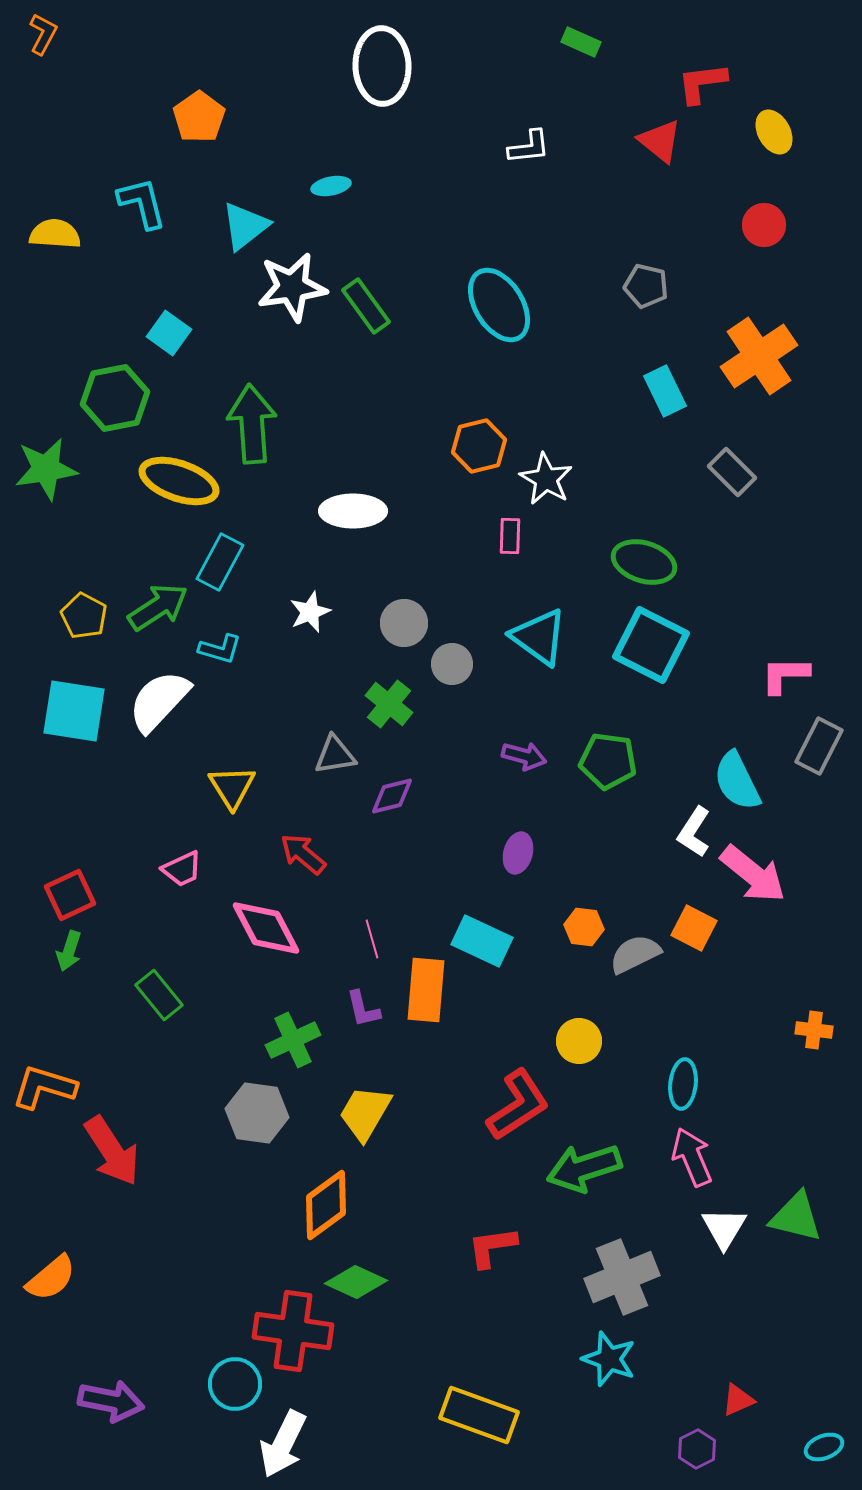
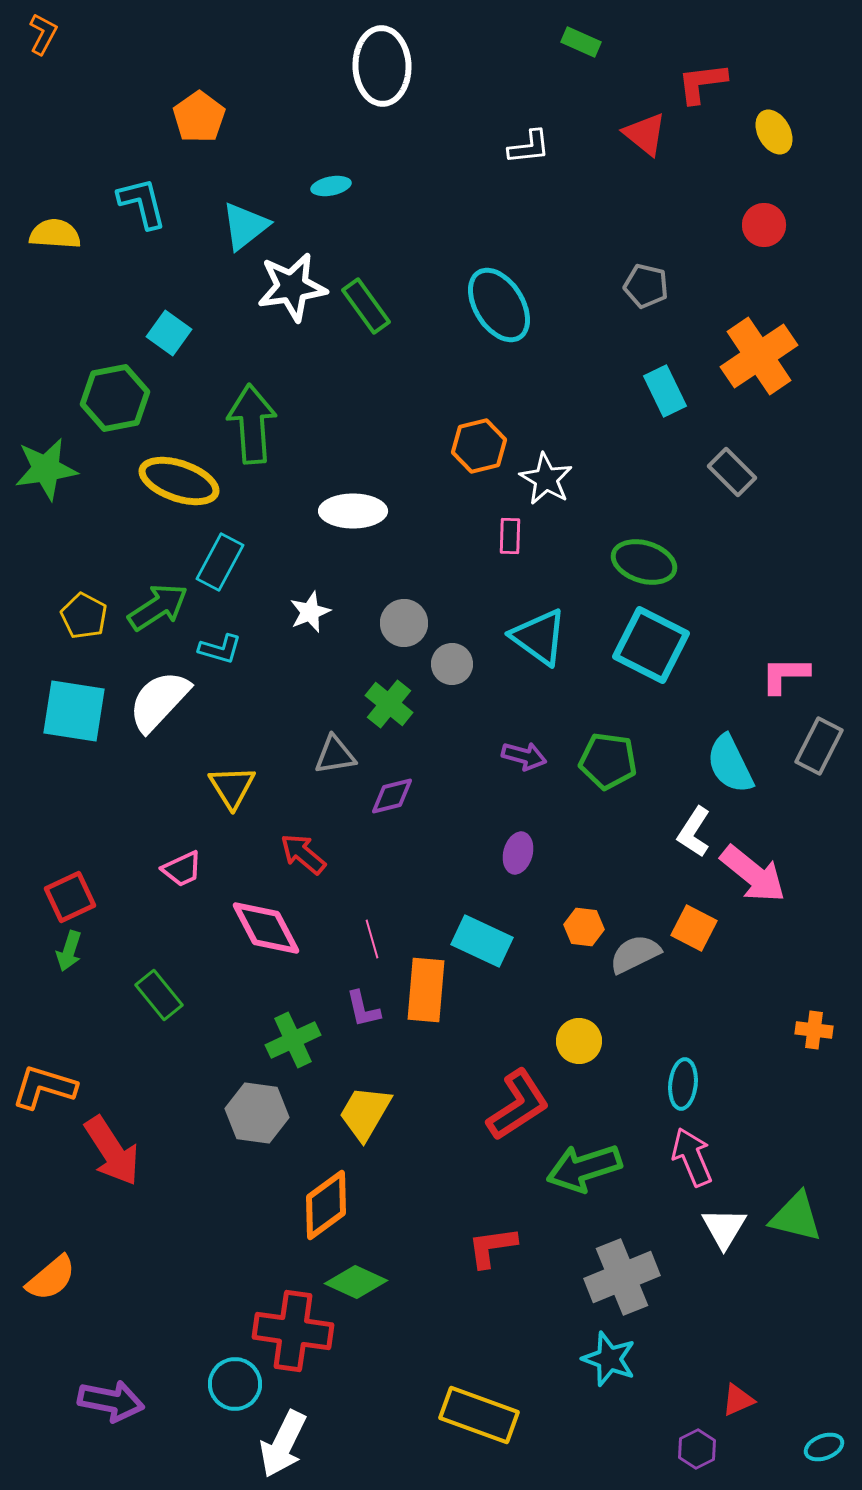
red triangle at (660, 141): moved 15 px left, 7 px up
cyan semicircle at (737, 781): moved 7 px left, 17 px up
red square at (70, 895): moved 2 px down
